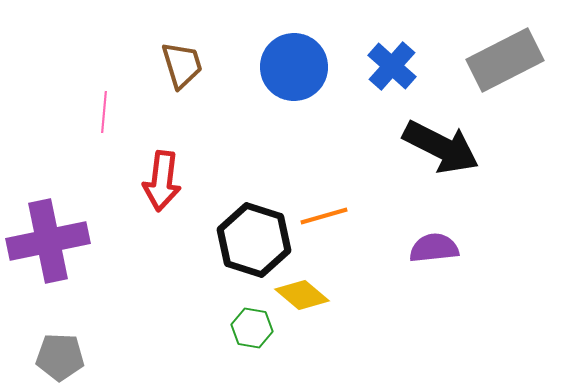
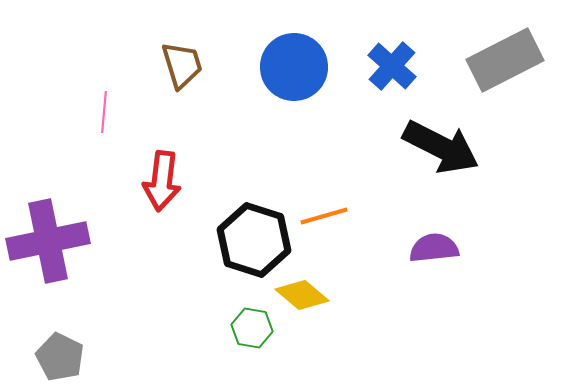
gray pentagon: rotated 24 degrees clockwise
